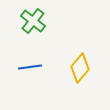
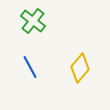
blue line: rotated 70 degrees clockwise
